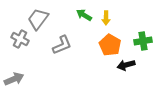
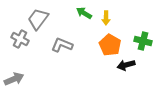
green arrow: moved 2 px up
green cross: rotated 24 degrees clockwise
gray L-shape: rotated 135 degrees counterclockwise
